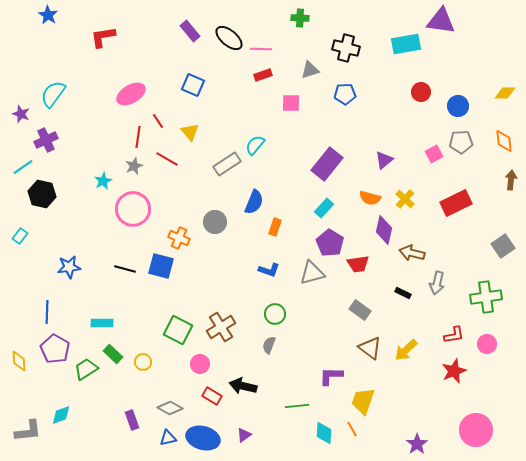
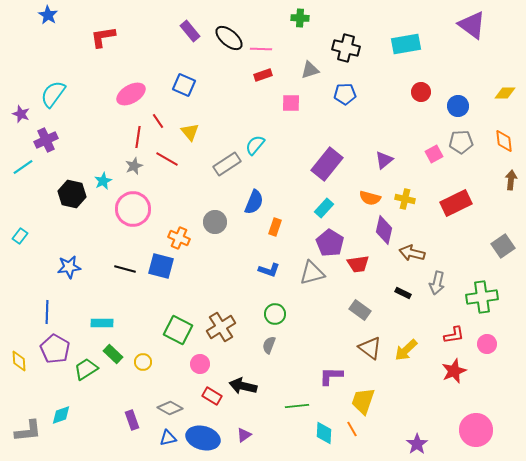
purple triangle at (441, 21): moved 31 px right, 4 px down; rotated 28 degrees clockwise
blue square at (193, 85): moved 9 px left
black hexagon at (42, 194): moved 30 px right
yellow cross at (405, 199): rotated 30 degrees counterclockwise
green cross at (486, 297): moved 4 px left
